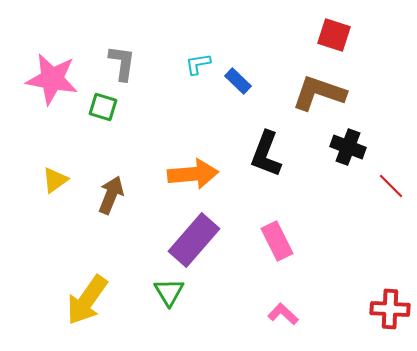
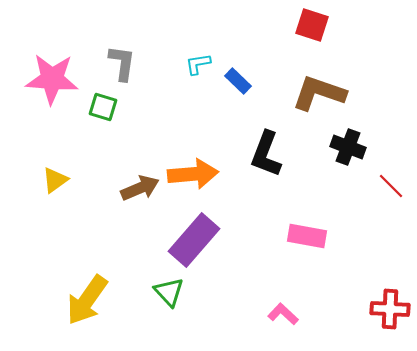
red square: moved 22 px left, 10 px up
pink star: rotated 6 degrees counterclockwise
brown arrow: moved 29 px right, 7 px up; rotated 45 degrees clockwise
pink rectangle: moved 30 px right, 5 px up; rotated 54 degrees counterclockwise
green triangle: rotated 12 degrees counterclockwise
